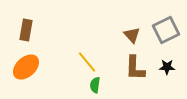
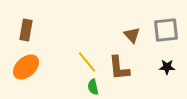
gray square: rotated 20 degrees clockwise
brown L-shape: moved 16 px left; rotated 8 degrees counterclockwise
green semicircle: moved 2 px left, 2 px down; rotated 21 degrees counterclockwise
